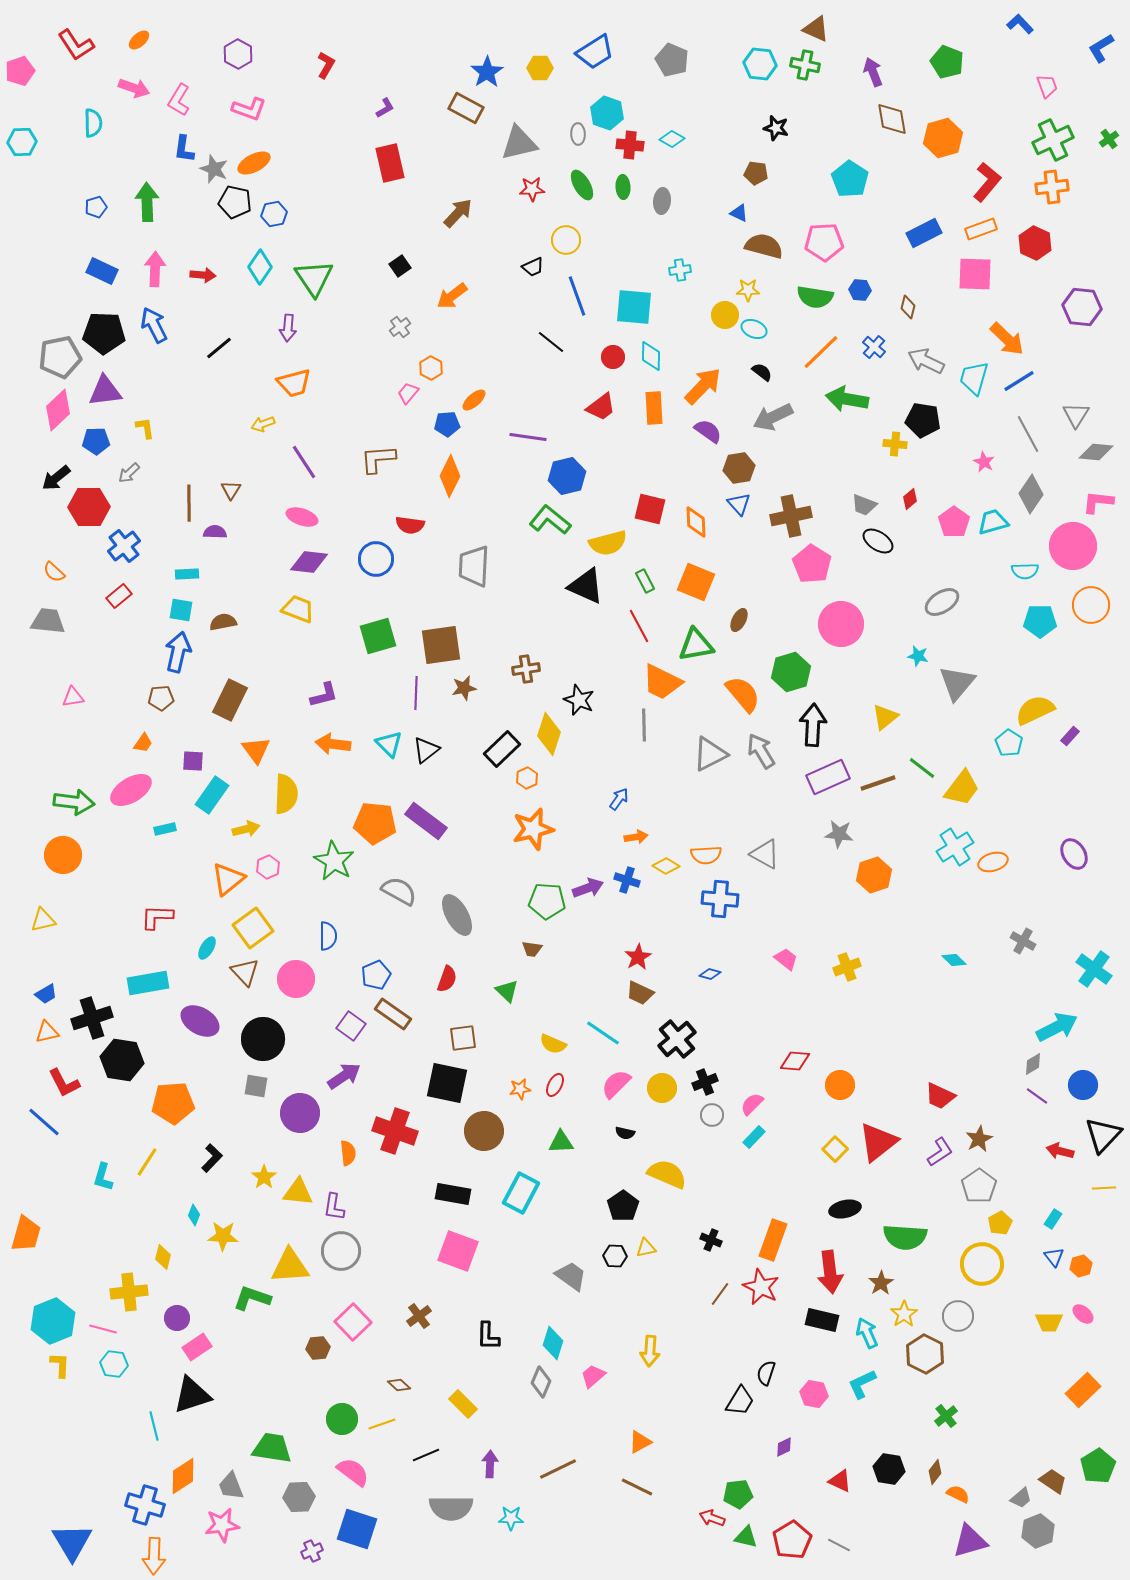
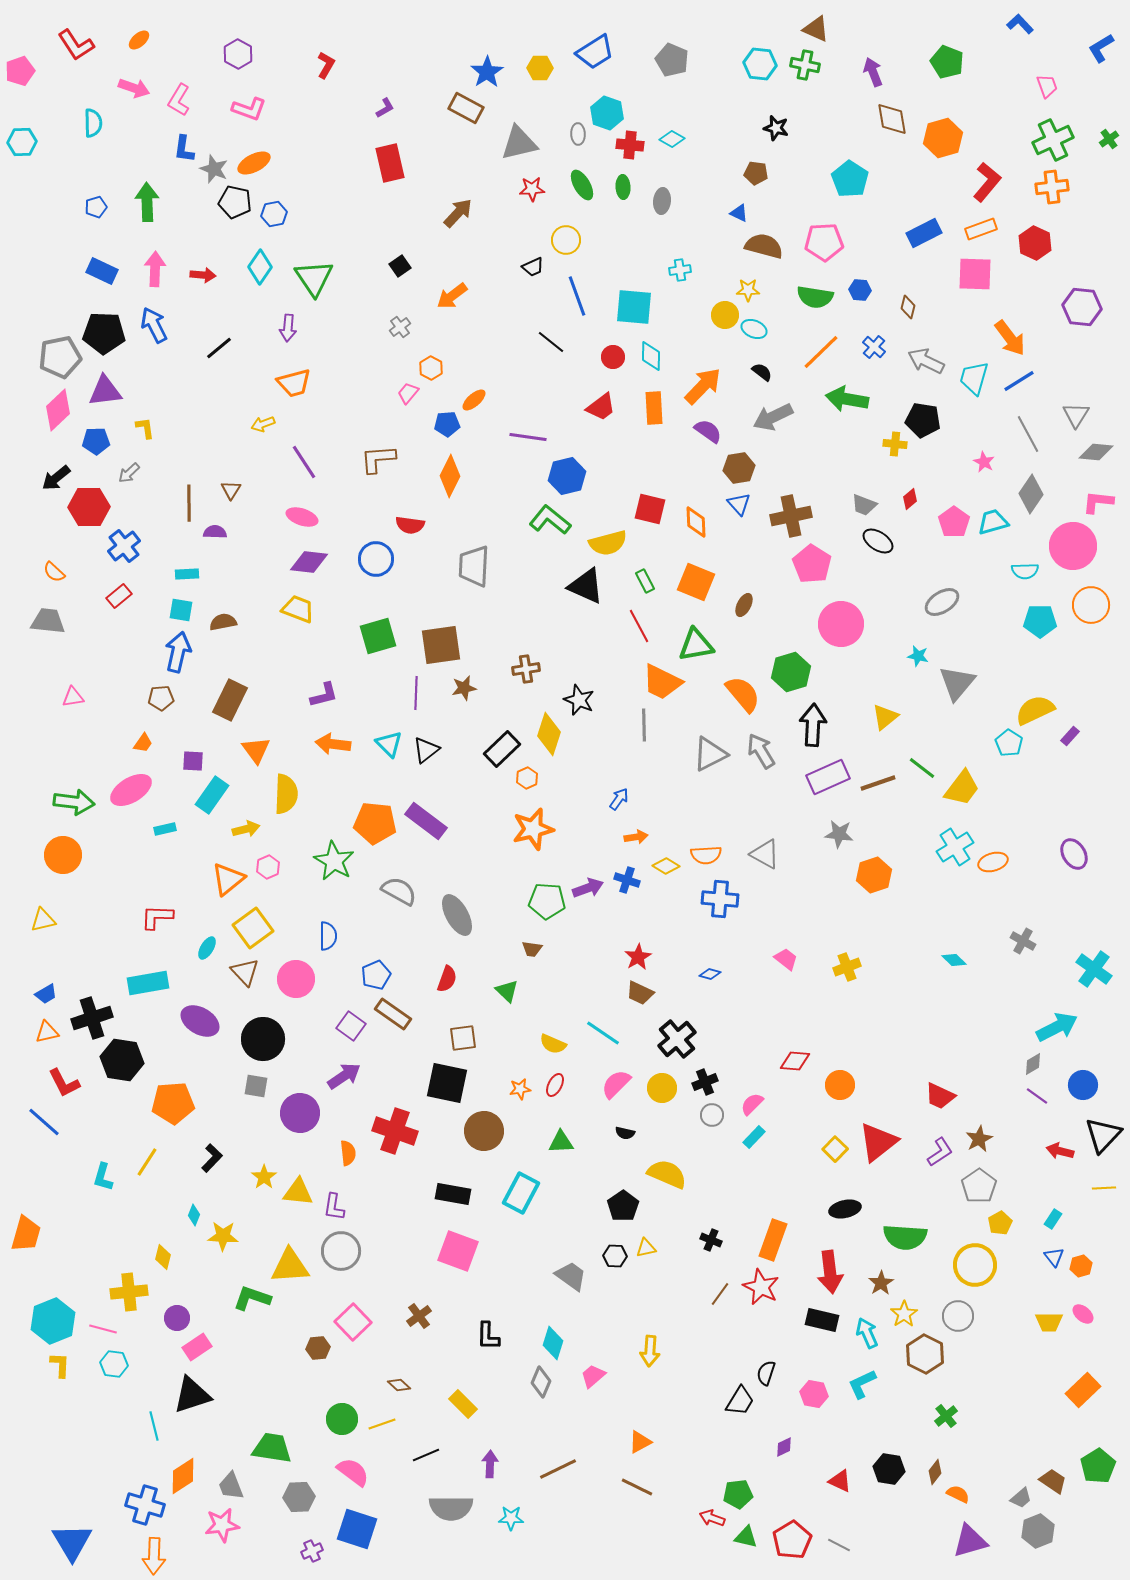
orange arrow at (1007, 339): moved 3 px right, 1 px up; rotated 9 degrees clockwise
brown ellipse at (739, 620): moved 5 px right, 15 px up
yellow circle at (982, 1264): moved 7 px left, 1 px down
